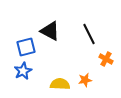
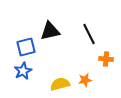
black triangle: rotated 40 degrees counterclockwise
orange cross: rotated 24 degrees counterclockwise
yellow semicircle: rotated 18 degrees counterclockwise
